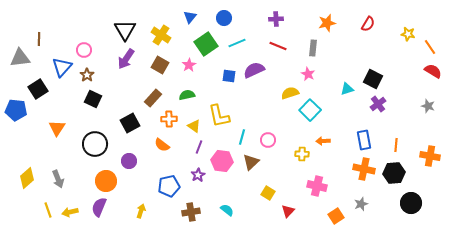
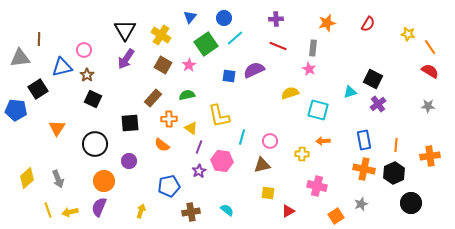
cyan line at (237, 43): moved 2 px left, 5 px up; rotated 18 degrees counterclockwise
brown square at (160, 65): moved 3 px right
blue triangle at (62, 67): rotated 35 degrees clockwise
red semicircle at (433, 71): moved 3 px left
pink star at (308, 74): moved 1 px right, 5 px up
cyan triangle at (347, 89): moved 3 px right, 3 px down
gray star at (428, 106): rotated 16 degrees counterclockwise
cyan square at (310, 110): moved 8 px right; rotated 30 degrees counterclockwise
black square at (130, 123): rotated 24 degrees clockwise
yellow triangle at (194, 126): moved 3 px left, 2 px down
pink circle at (268, 140): moved 2 px right, 1 px down
orange cross at (430, 156): rotated 18 degrees counterclockwise
brown triangle at (251, 162): moved 11 px right, 3 px down; rotated 30 degrees clockwise
black hexagon at (394, 173): rotated 20 degrees counterclockwise
purple star at (198, 175): moved 1 px right, 4 px up
orange circle at (106, 181): moved 2 px left
yellow square at (268, 193): rotated 24 degrees counterclockwise
red triangle at (288, 211): rotated 16 degrees clockwise
